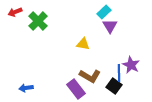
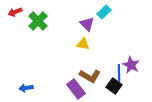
purple triangle: moved 23 px left, 2 px up; rotated 14 degrees counterclockwise
